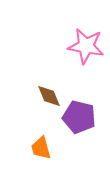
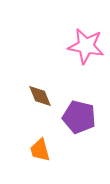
brown diamond: moved 9 px left
orange trapezoid: moved 1 px left, 2 px down
